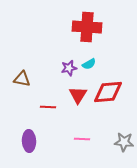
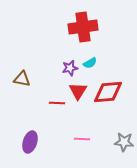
red cross: moved 4 px left; rotated 12 degrees counterclockwise
cyan semicircle: moved 1 px right, 1 px up
purple star: moved 1 px right
red triangle: moved 4 px up
red line: moved 9 px right, 4 px up
purple ellipse: moved 1 px right, 1 px down; rotated 20 degrees clockwise
